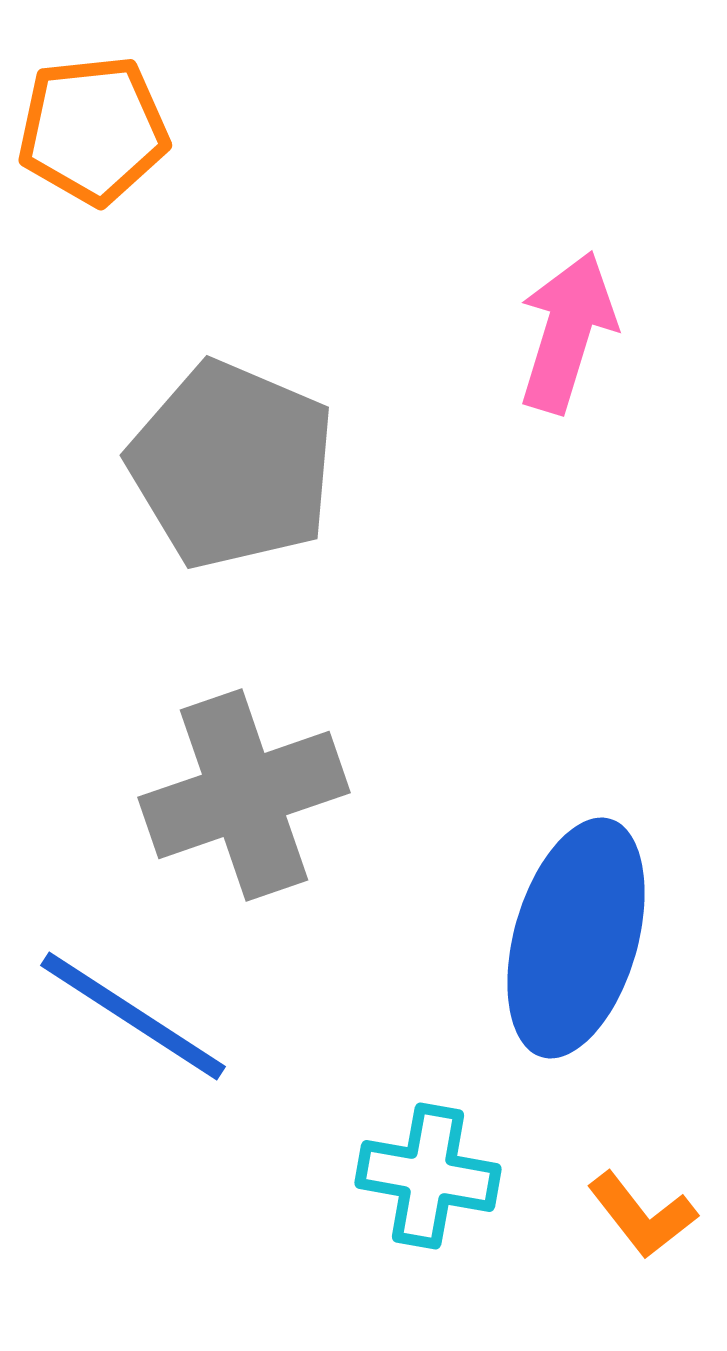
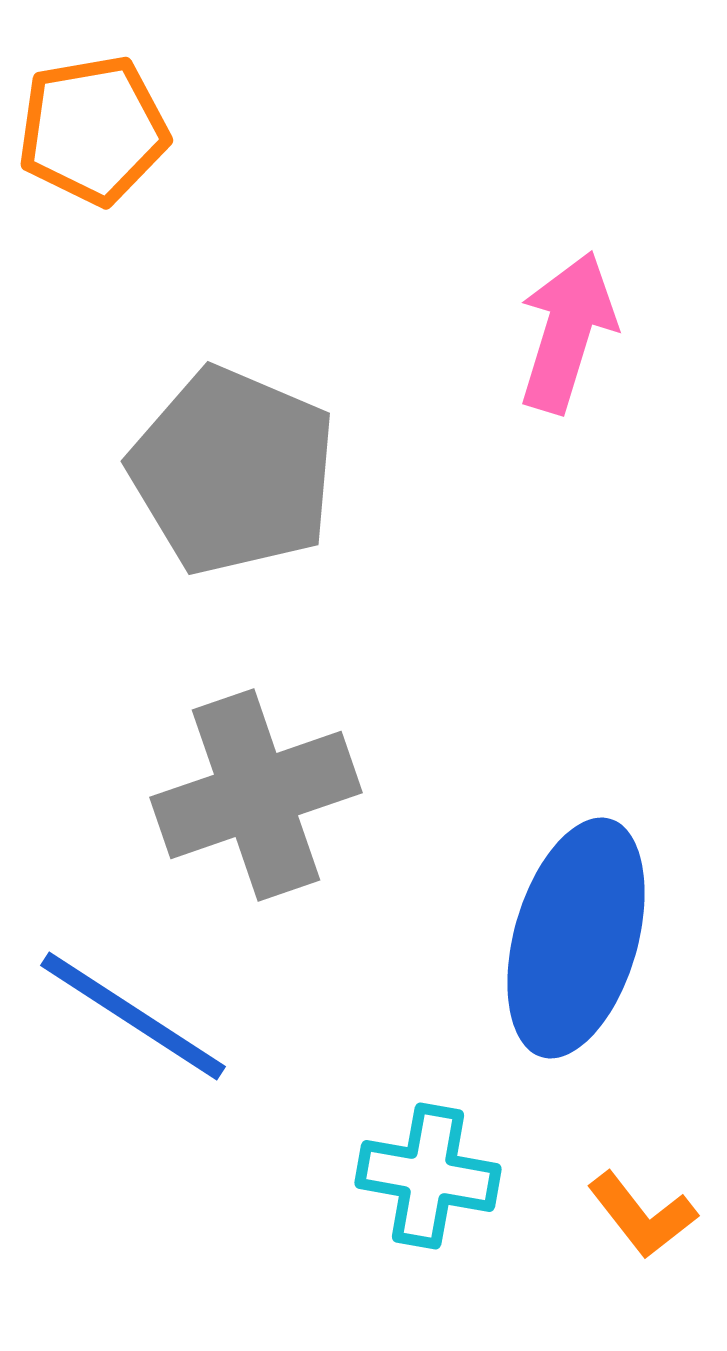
orange pentagon: rotated 4 degrees counterclockwise
gray pentagon: moved 1 px right, 6 px down
gray cross: moved 12 px right
